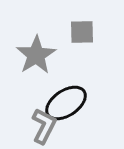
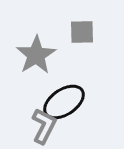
black ellipse: moved 2 px left, 1 px up
